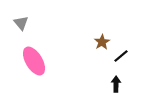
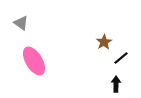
gray triangle: rotated 14 degrees counterclockwise
brown star: moved 2 px right
black line: moved 2 px down
